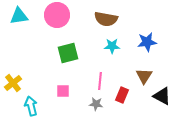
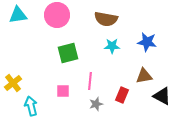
cyan triangle: moved 1 px left, 1 px up
blue star: rotated 18 degrees clockwise
brown triangle: rotated 48 degrees clockwise
pink line: moved 10 px left
gray star: rotated 24 degrees counterclockwise
